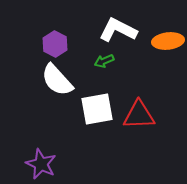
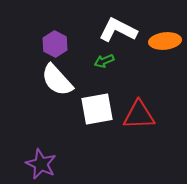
orange ellipse: moved 3 px left
